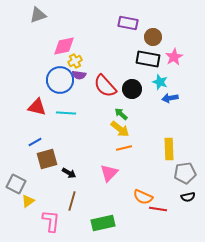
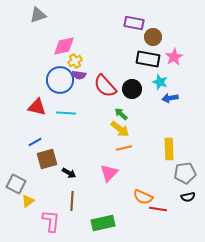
purple rectangle: moved 6 px right
brown line: rotated 12 degrees counterclockwise
